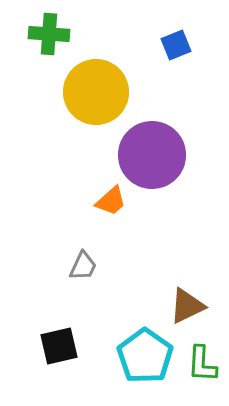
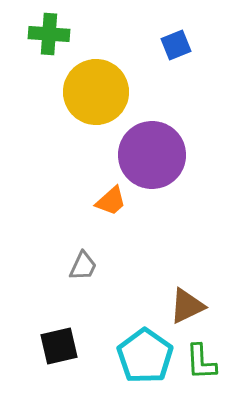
green L-shape: moved 1 px left, 2 px up; rotated 6 degrees counterclockwise
